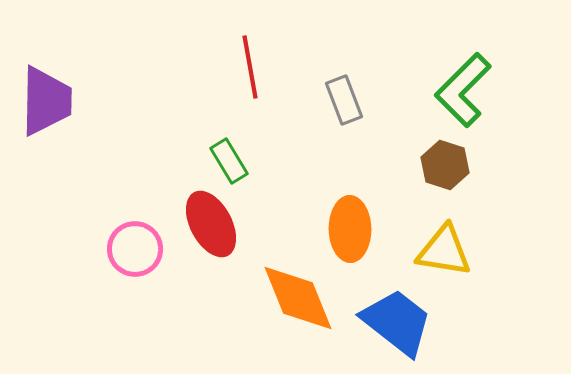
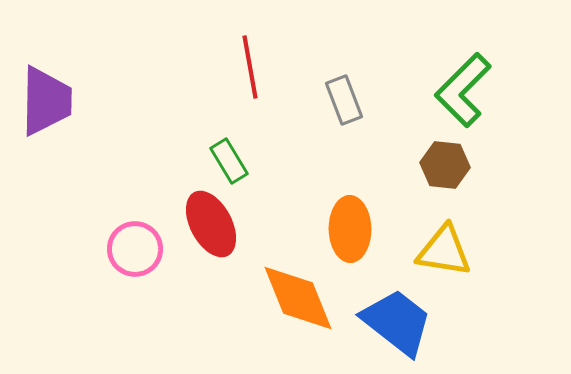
brown hexagon: rotated 12 degrees counterclockwise
